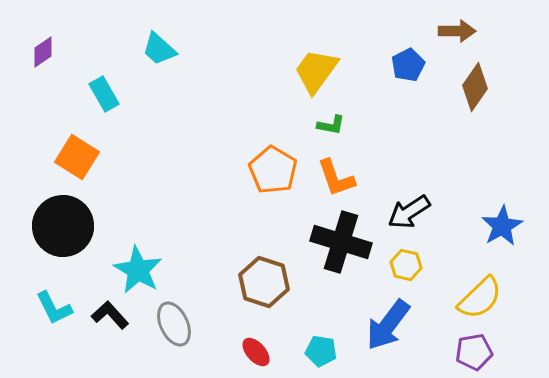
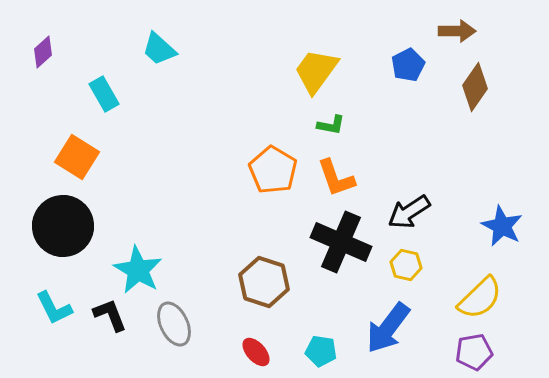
purple diamond: rotated 8 degrees counterclockwise
blue star: rotated 15 degrees counterclockwise
black cross: rotated 6 degrees clockwise
black L-shape: rotated 21 degrees clockwise
blue arrow: moved 3 px down
